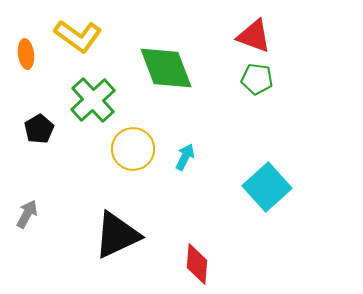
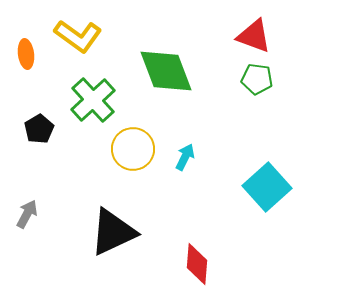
green diamond: moved 3 px down
black triangle: moved 4 px left, 3 px up
